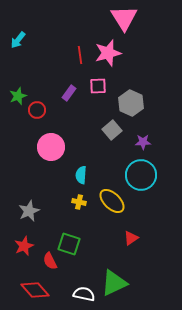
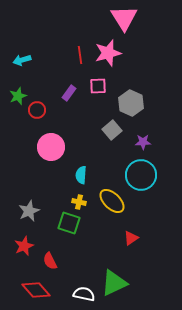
cyan arrow: moved 4 px right, 20 px down; rotated 36 degrees clockwise
green square: moved 21 px up
red diamond: moved 1 px right
